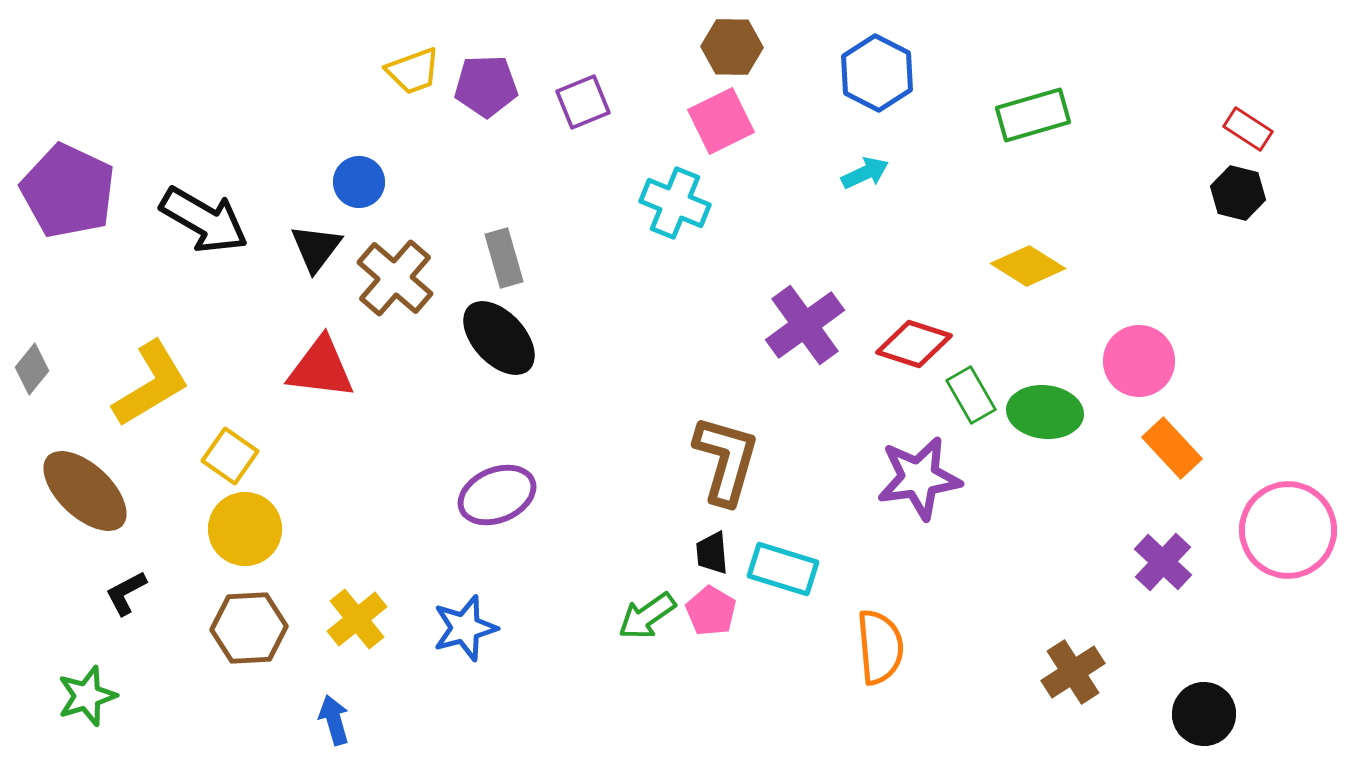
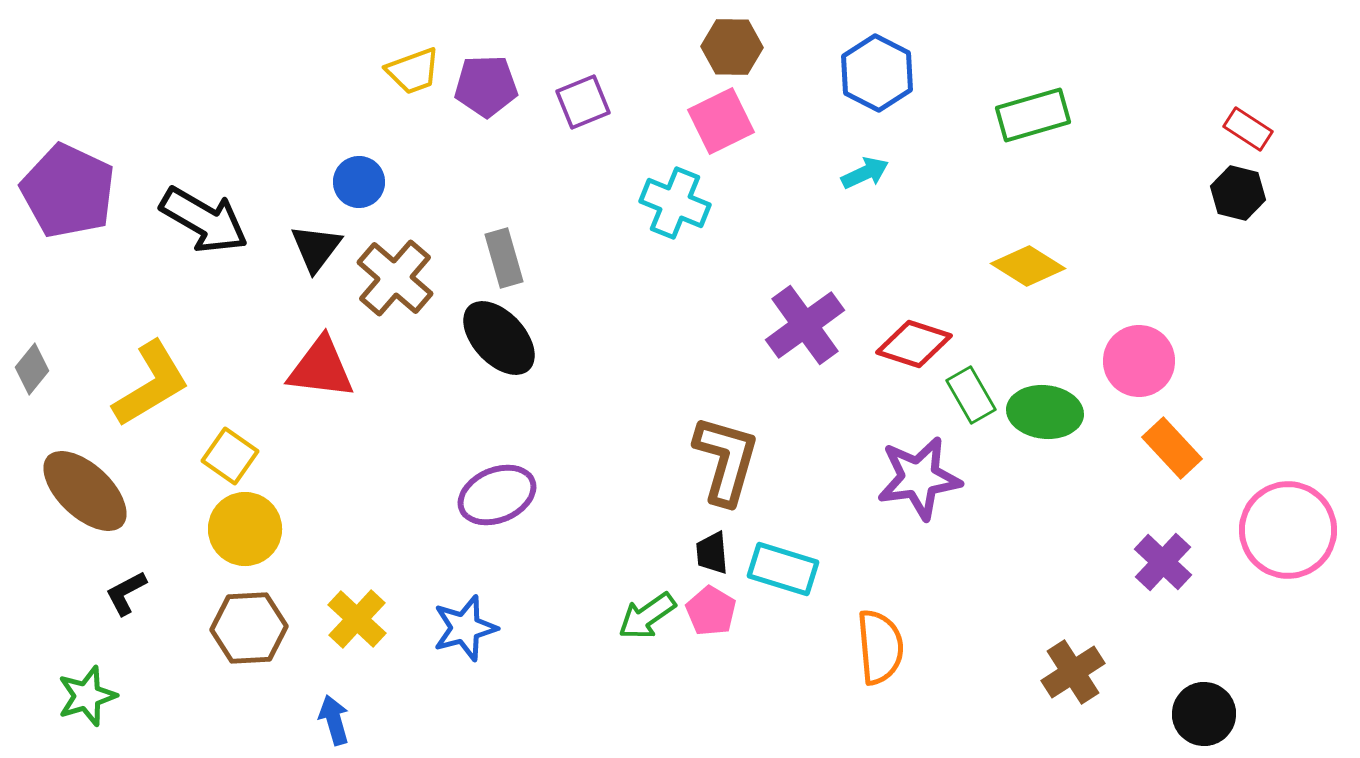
yellow cross at (357, 619): rotated 8 degrees counterclockwise
